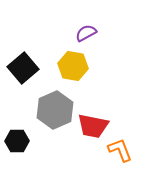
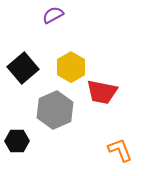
purple semicircle: moved 33 px left, 18 px up
yellow hexagon: moved 2 px left, 1 px down; rotated 20 degrees clockwise
red trapezoid: moved 9 px right, 34 px up
